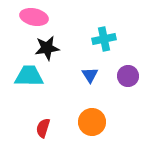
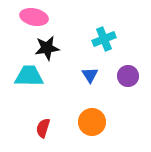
cyan cross: rotated 10 degrees counterclockwise
